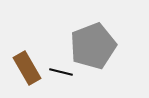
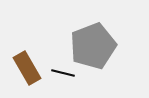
black line: moved 2 px right, 1 px down
